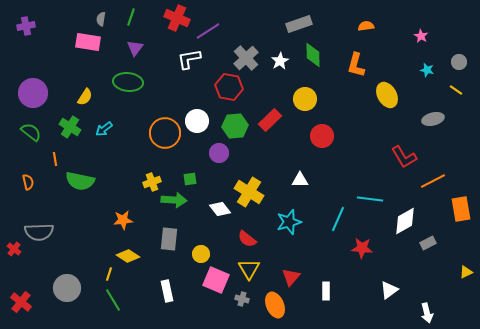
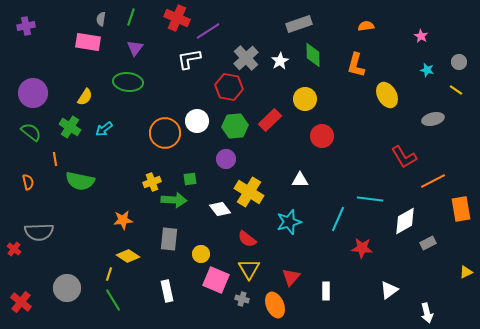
purple circle at (219, 153): moved 7 px right, 6 px down
